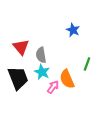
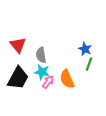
blue star: moved 12 px right, 19 px down
red triangle: moved 3 px left, 2 px up
green line: moved 2 px right
cyan star: rotated 14 degrees counterclockwise
black trapezoid: rotated 50 degrees clockwise
pink arrow: moved 5 px left, 5 px up
